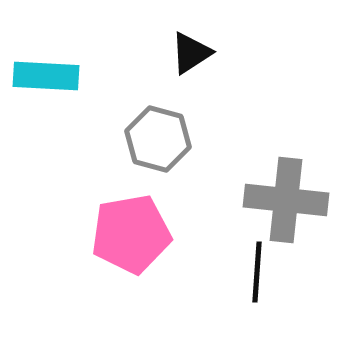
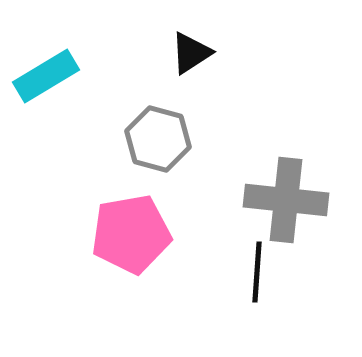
cyan rectangle: rotated 34 degrees counterclockwise
